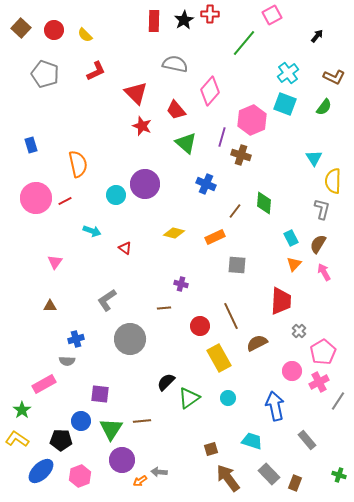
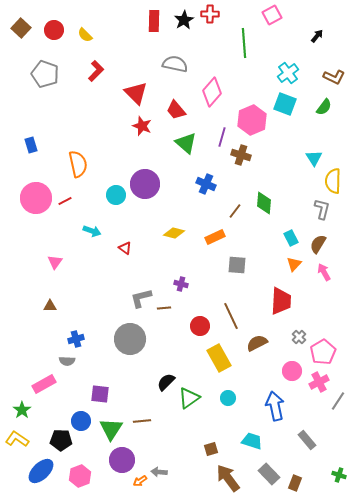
green line at (244, 43): rotated 44 degrees counterclockwise
red L-shape at (96, 71): rotated 20 degrees counterclockwise
pink diamond at (210, 91): moved 2 px right, 1 px down
gray L-shape at (107, 300): moved 34 px right, 2 px up; rotated 20 degrees clockwise
gray cross at (299, 331): moved 6 px down
